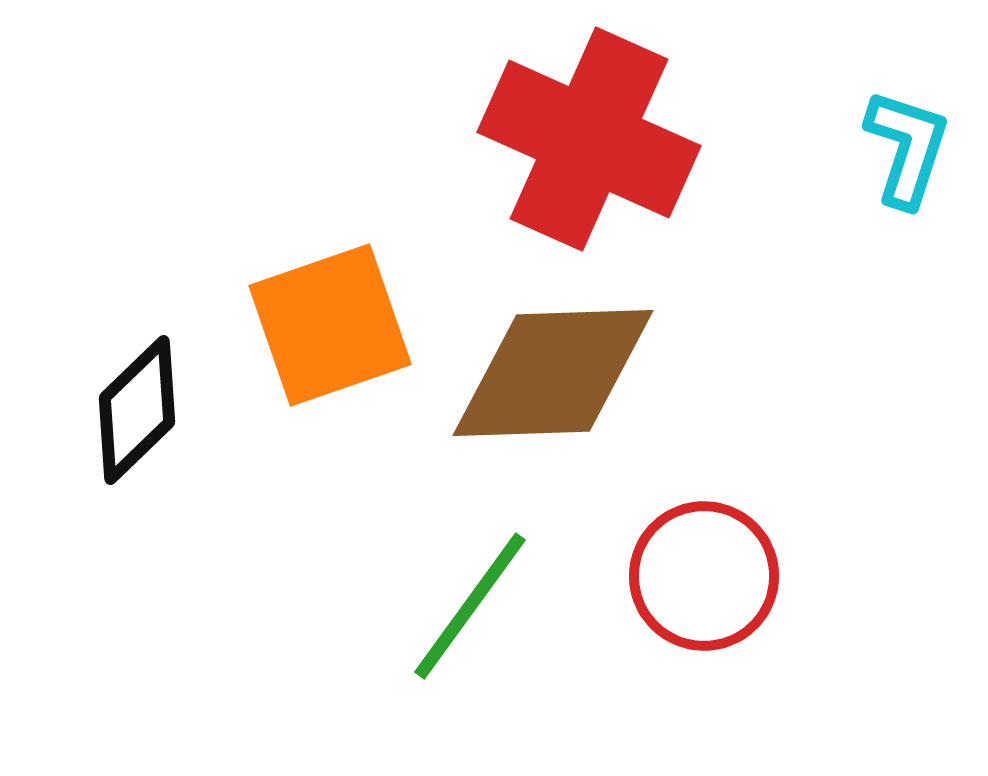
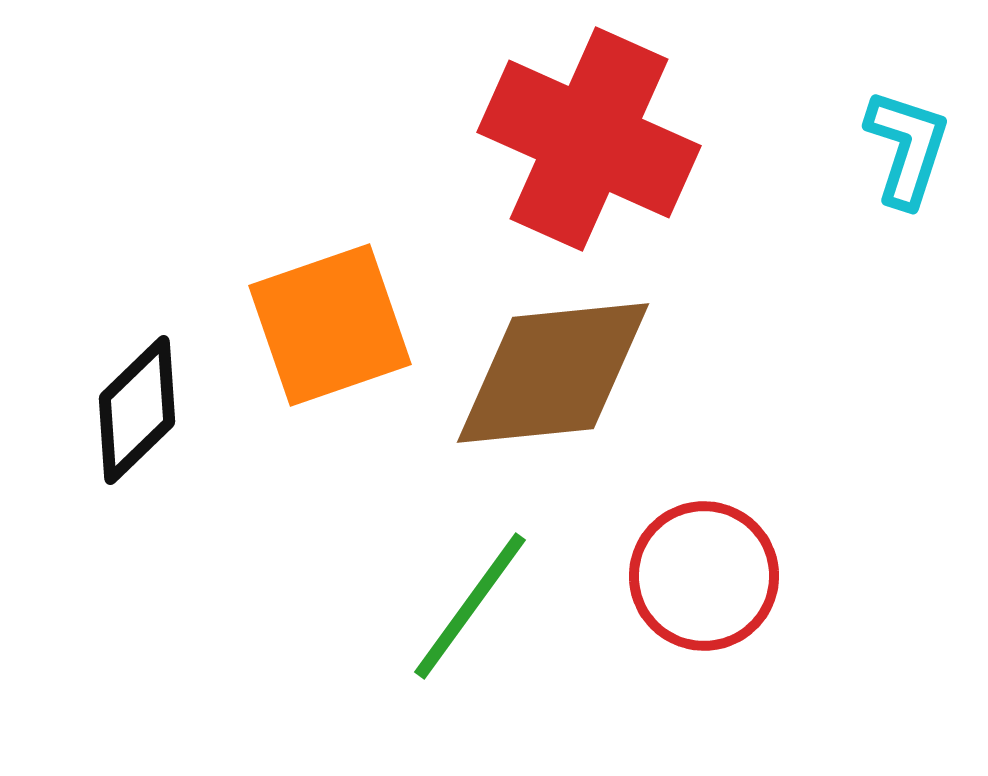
brown diamond: rotated 4 degrees counterclockwise
